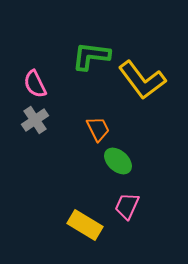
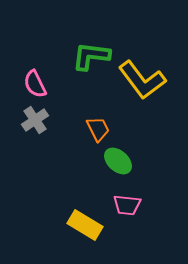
pink trapezoid: moved 1 px up; rotated 108 degrees counterclockwise
